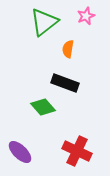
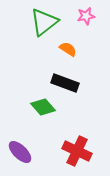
pink star: rotated 12 degrees clockwise
orange semicircle: rotated 114 degrees clockwise
